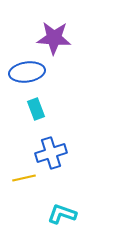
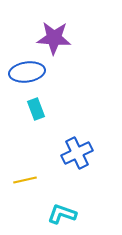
blue cross: moved 26 px right; rotated 8 degrees counterclockwise
yellow line: moved 1 px right, 2 px down
